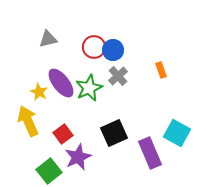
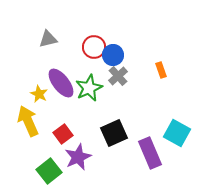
blue circle: moved 5 px down
yellow star: moved 2 px down
